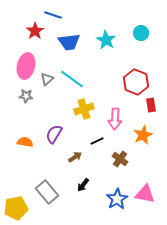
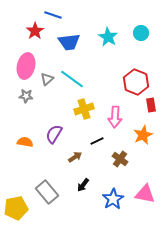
cyan star: moved 2 px right, 3 px up
pink arrow: moved 2 px up
blue star: moved 4 px left
